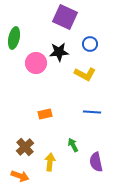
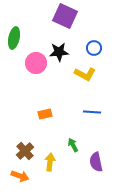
purple square: moved 1 px up
blue circle: moved 4 px right, 4 px down
brown cross: moved 4 px down
